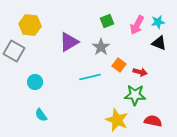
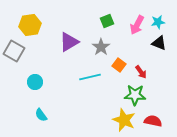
yellow hexagon: rotated 15 degrees counterclockwise
red arrow: moved 1 px right; rotated 40 degrees clockwise
yellow star: moved 7 px right
